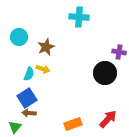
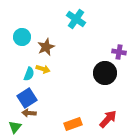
cyan cross: moved 3 px left, 2 px down; rotated 30 degrees clockwise
cyan circle: moved 3 px right
